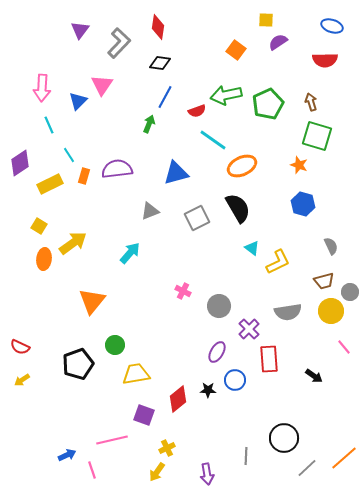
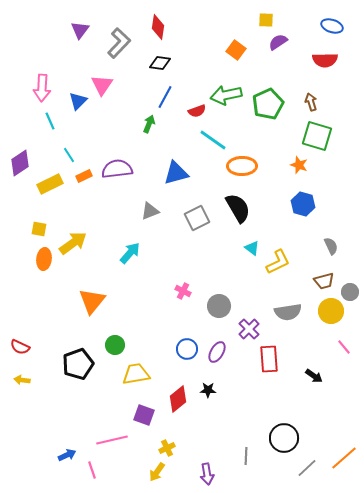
cyan line at (49, 125): moved 1 px right, 4 px up
orange ellipse at (242, 166): rotated 24 degrees clockwise
orange rectangle at (84, 176): rotated 49 degrees clockwise
yellow square at (39, 226): moved 3 px down; rotated 21 degrees counterclockwise
yellow arrow at (22, 380): rotated 42 degrees clockwise
blue circle at (235, 380): moved 48 px left, 31 px up
